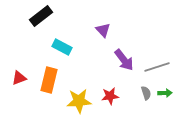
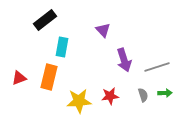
black rectangle: moved 4 px right, 4 px down
cyan rectangle: rotated 72 degrees clockwise
purple arrow: rotated 20 degrees clockwise
orange rectangle: moved 3 px up
gray semicircle: moved 3 px left, 2 px down
